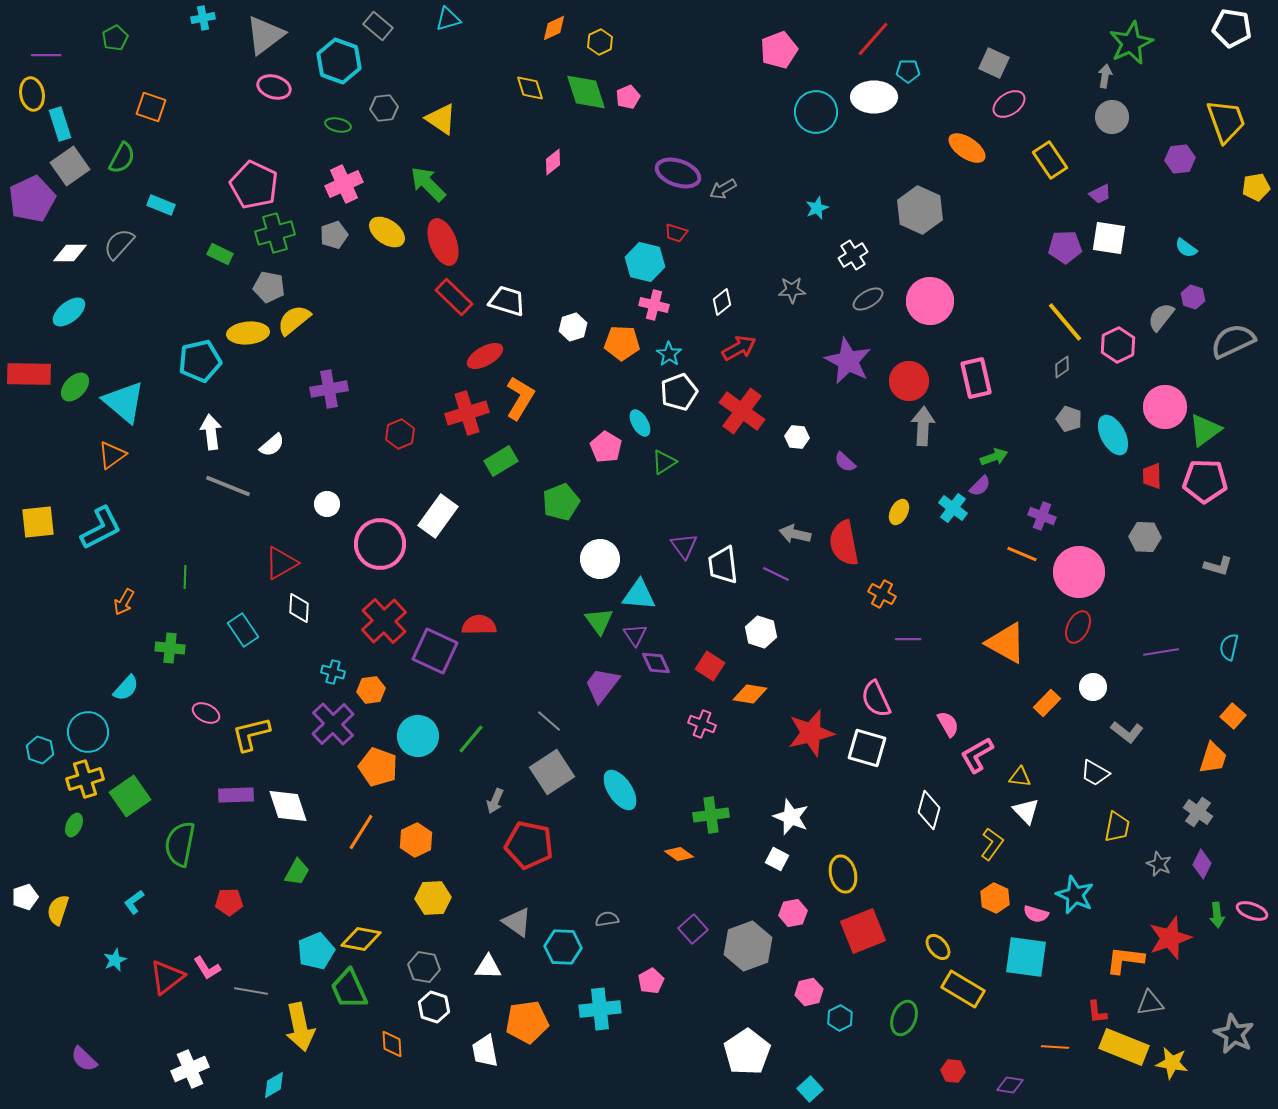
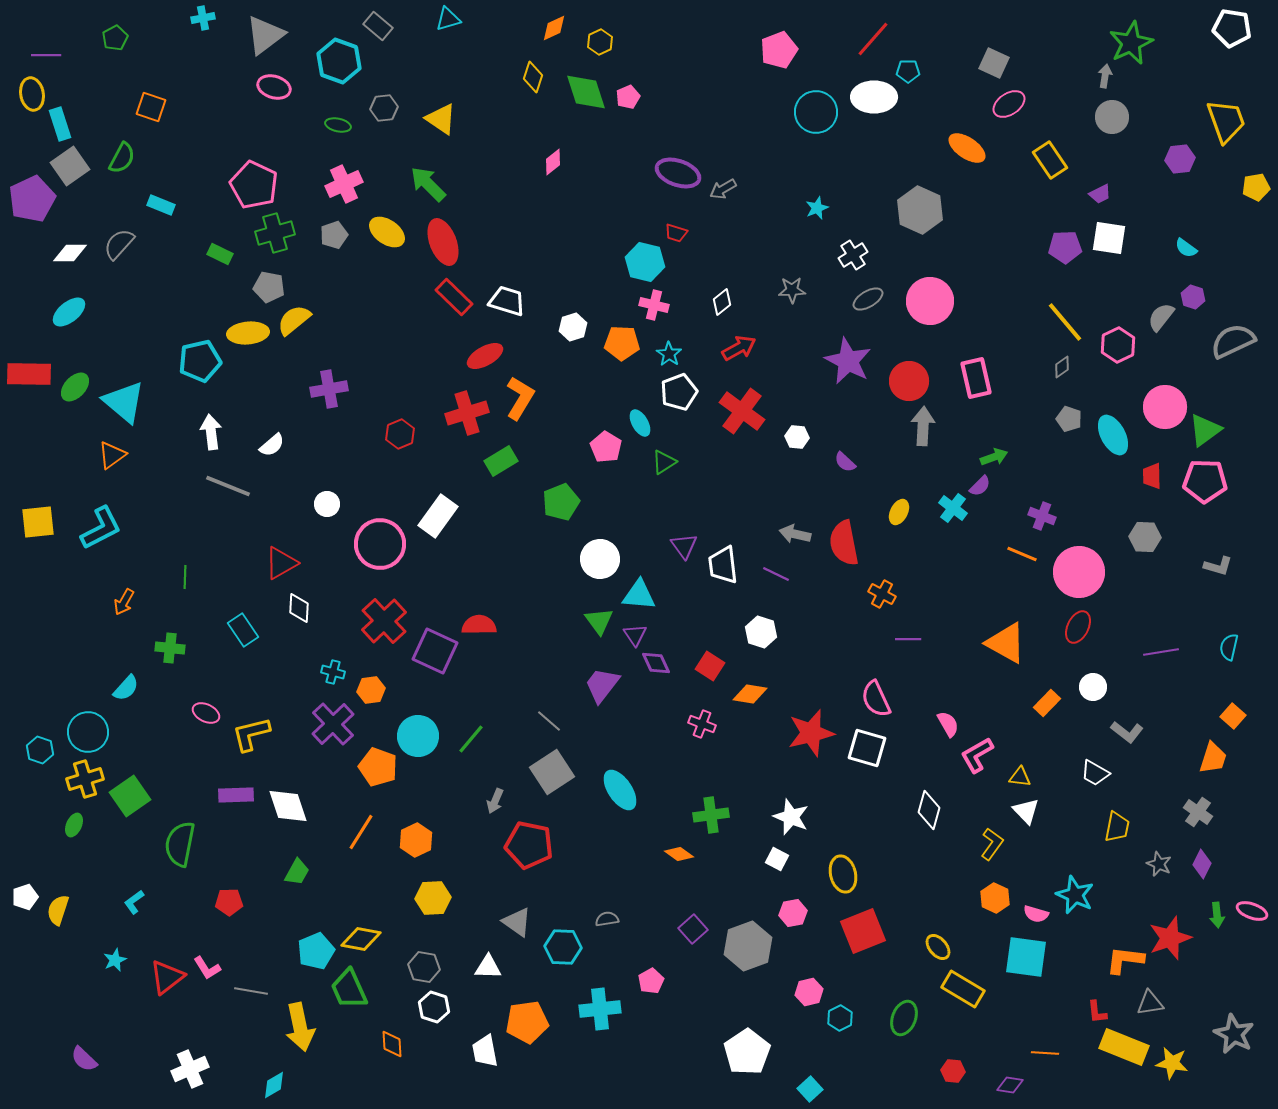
yellow diamond at (530, 88): moved 3 px right, 11 px up; rotated 36 degrees clockwise
orange line at (1055, 1047): moved 10 px left, 6 px down
